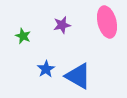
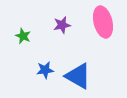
pink ellipse: moved 4 px left
blue star: moved 1 px left, 1 px down; rotated 24 degrees clockwise
